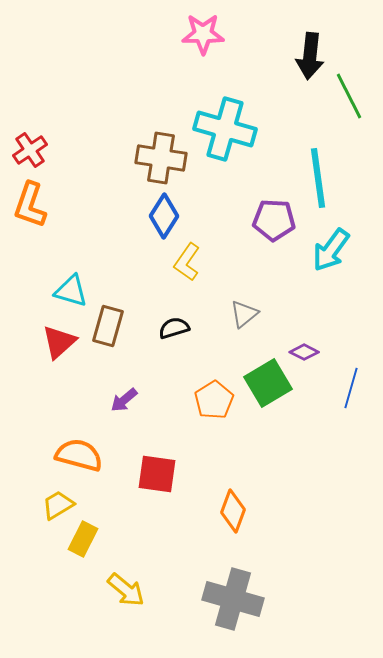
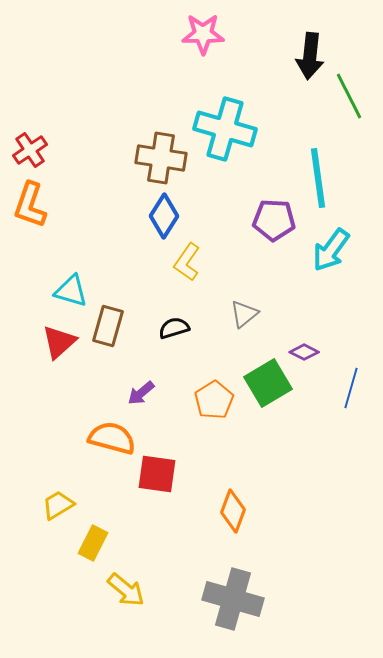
purple arrow: moved 17 px right, 7 px up
orange semicircle: moved 33 px right, 17 px up
yellow rectangle: moved 10 px right, 4 px down
